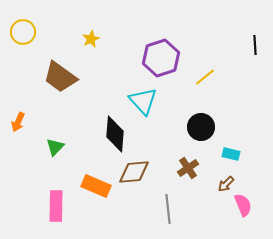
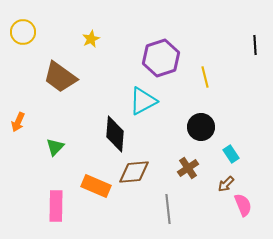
yellow line: rotated 65 degrees counterclockwise
cyan triangle: rotated 44 degrees clockwise
cyan rectangle: rotated 42 degrees clockwise
